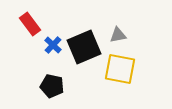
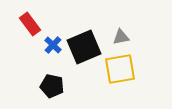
gray triangle: moved 3 px right, 2 px down
yellow square: rotated 20 degrees counterclockwise
